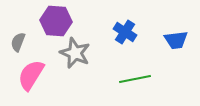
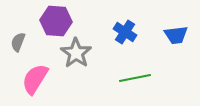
blue trapezoid: moved 5 px up
gray star: moved 1 px right; rotated 12 degrees clockwise
pink semicircle: moved 4 px right, 4 px down
green line: moved 1 px up
